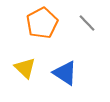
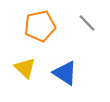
orange pentagon: moved 2 px left, 3 px down; rotated 16 degrees clockwise
